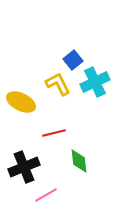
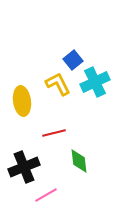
yellow ellipse: moved 1 px right, 1 px up; rotated 56 degrees clockwise
